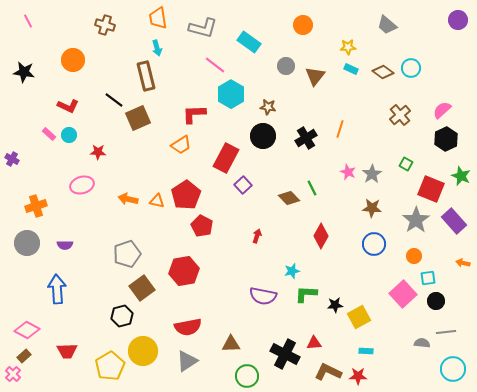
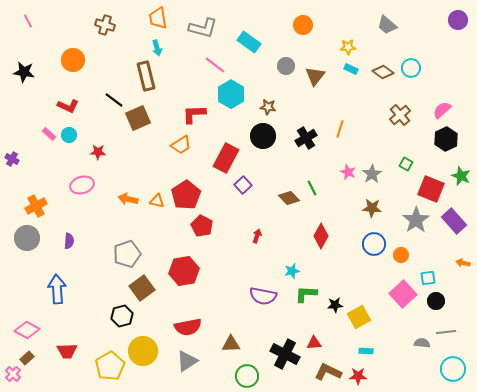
orange cross at (36, 206): rotated 10 degrees counterclockwise
gray circle at (27, 243): moved 5 px up
purple semicircle at (65, 245): moved 4 px right, 4 px up; rotated 84 degrees counterclockwise
orange circle at (414, 256): moved 13 px left, 1 px up
brown rectangle at (24, 356): moved 3 px right, 2 px down
